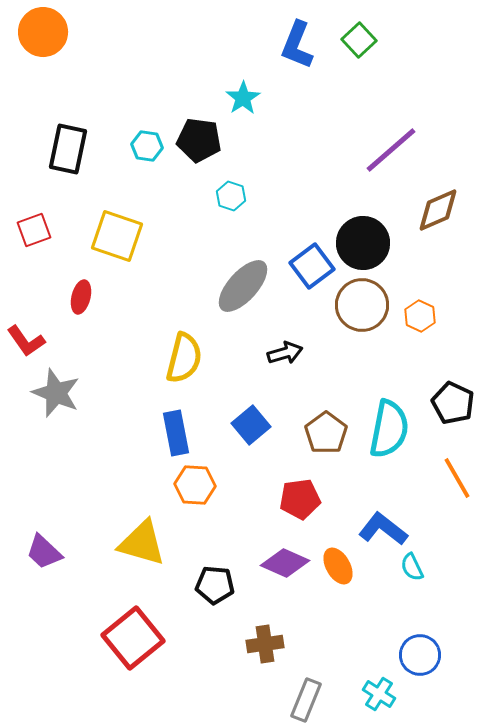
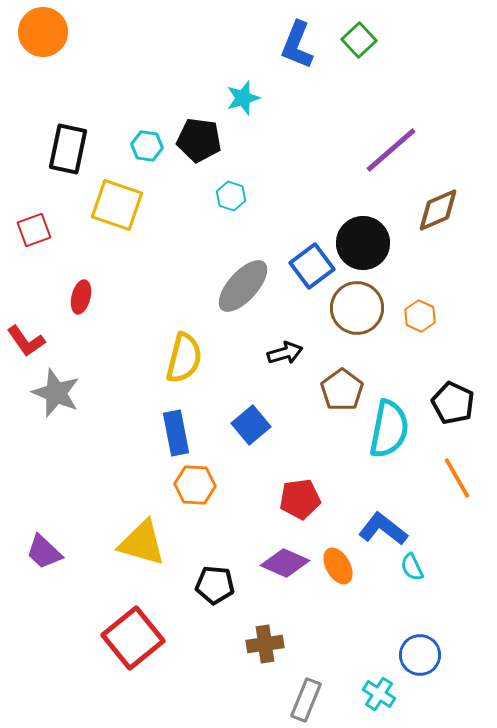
cyan star at (243, 98): rotated 16 degrees clockwise
yellow square at (117, 236): moved 31 px up
brown circle at (362, 305): moved 5 px left, 3 px down
brown pentagon at (326, 433): moved 16 px right, 43 px up
